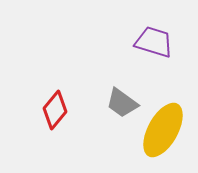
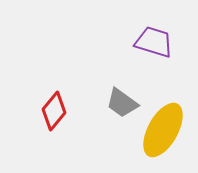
red diamond: moved 1 px left, 1 px down
